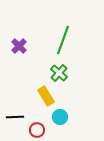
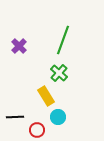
cyan circle: moved 2 px left
